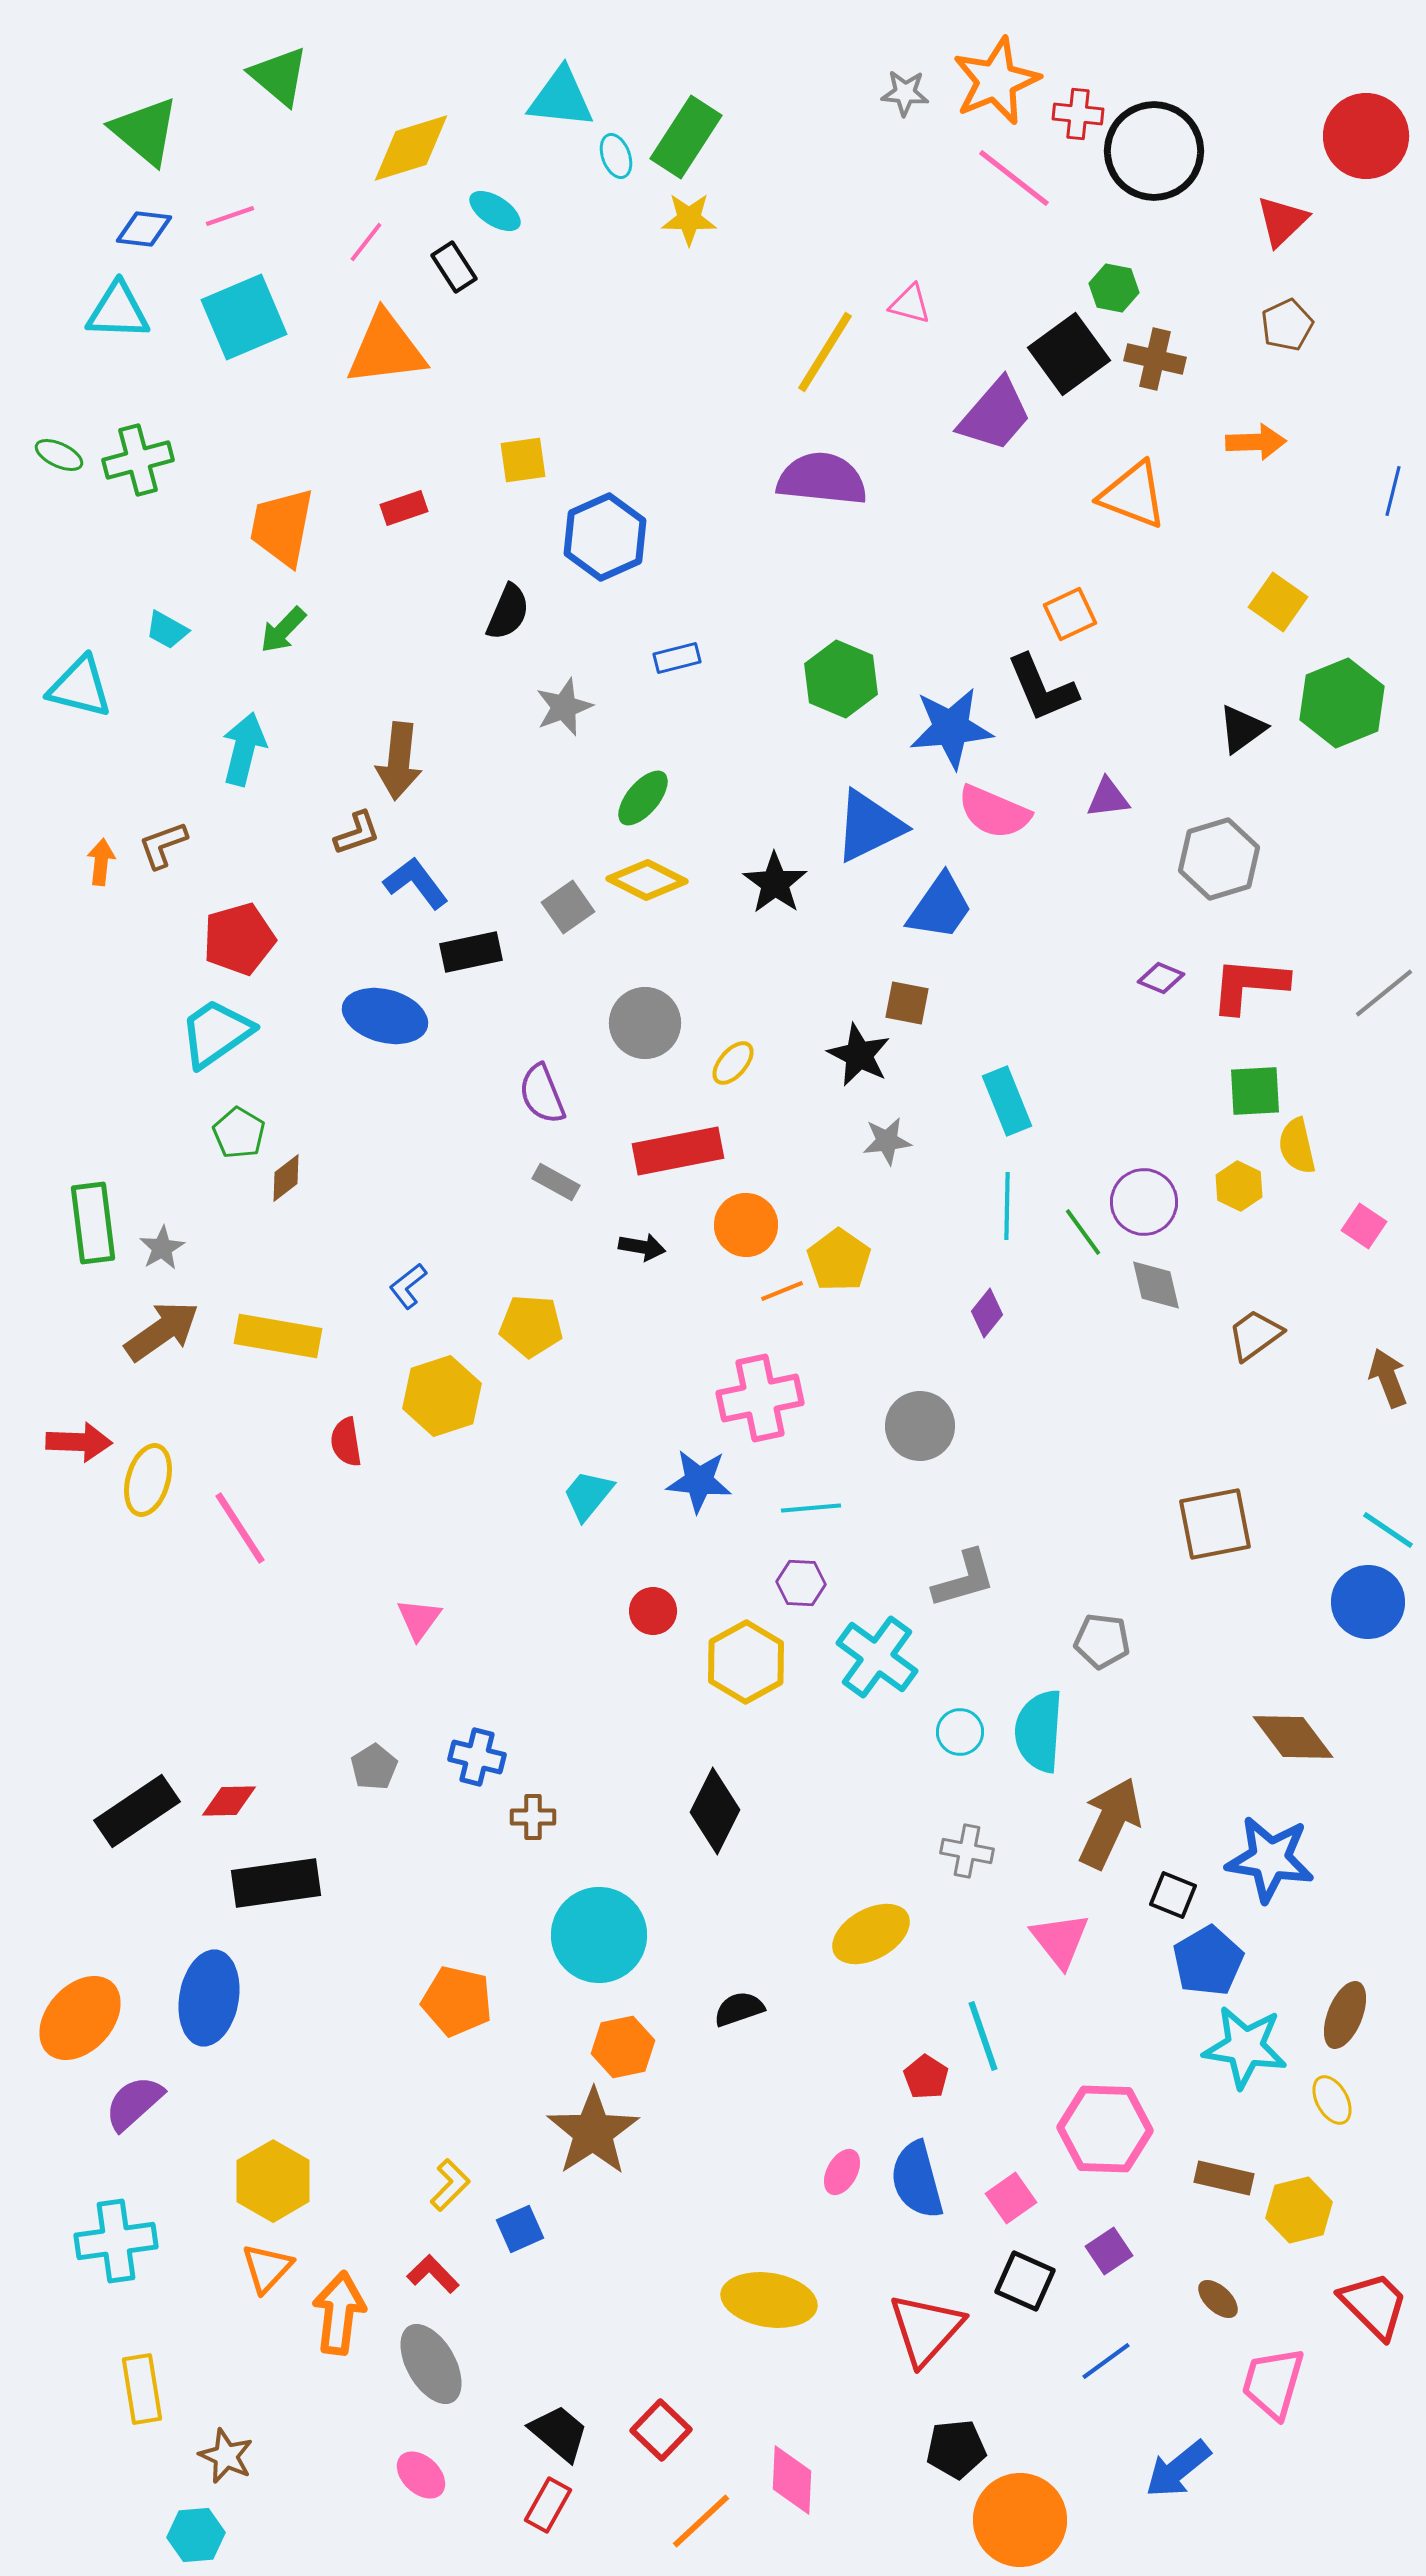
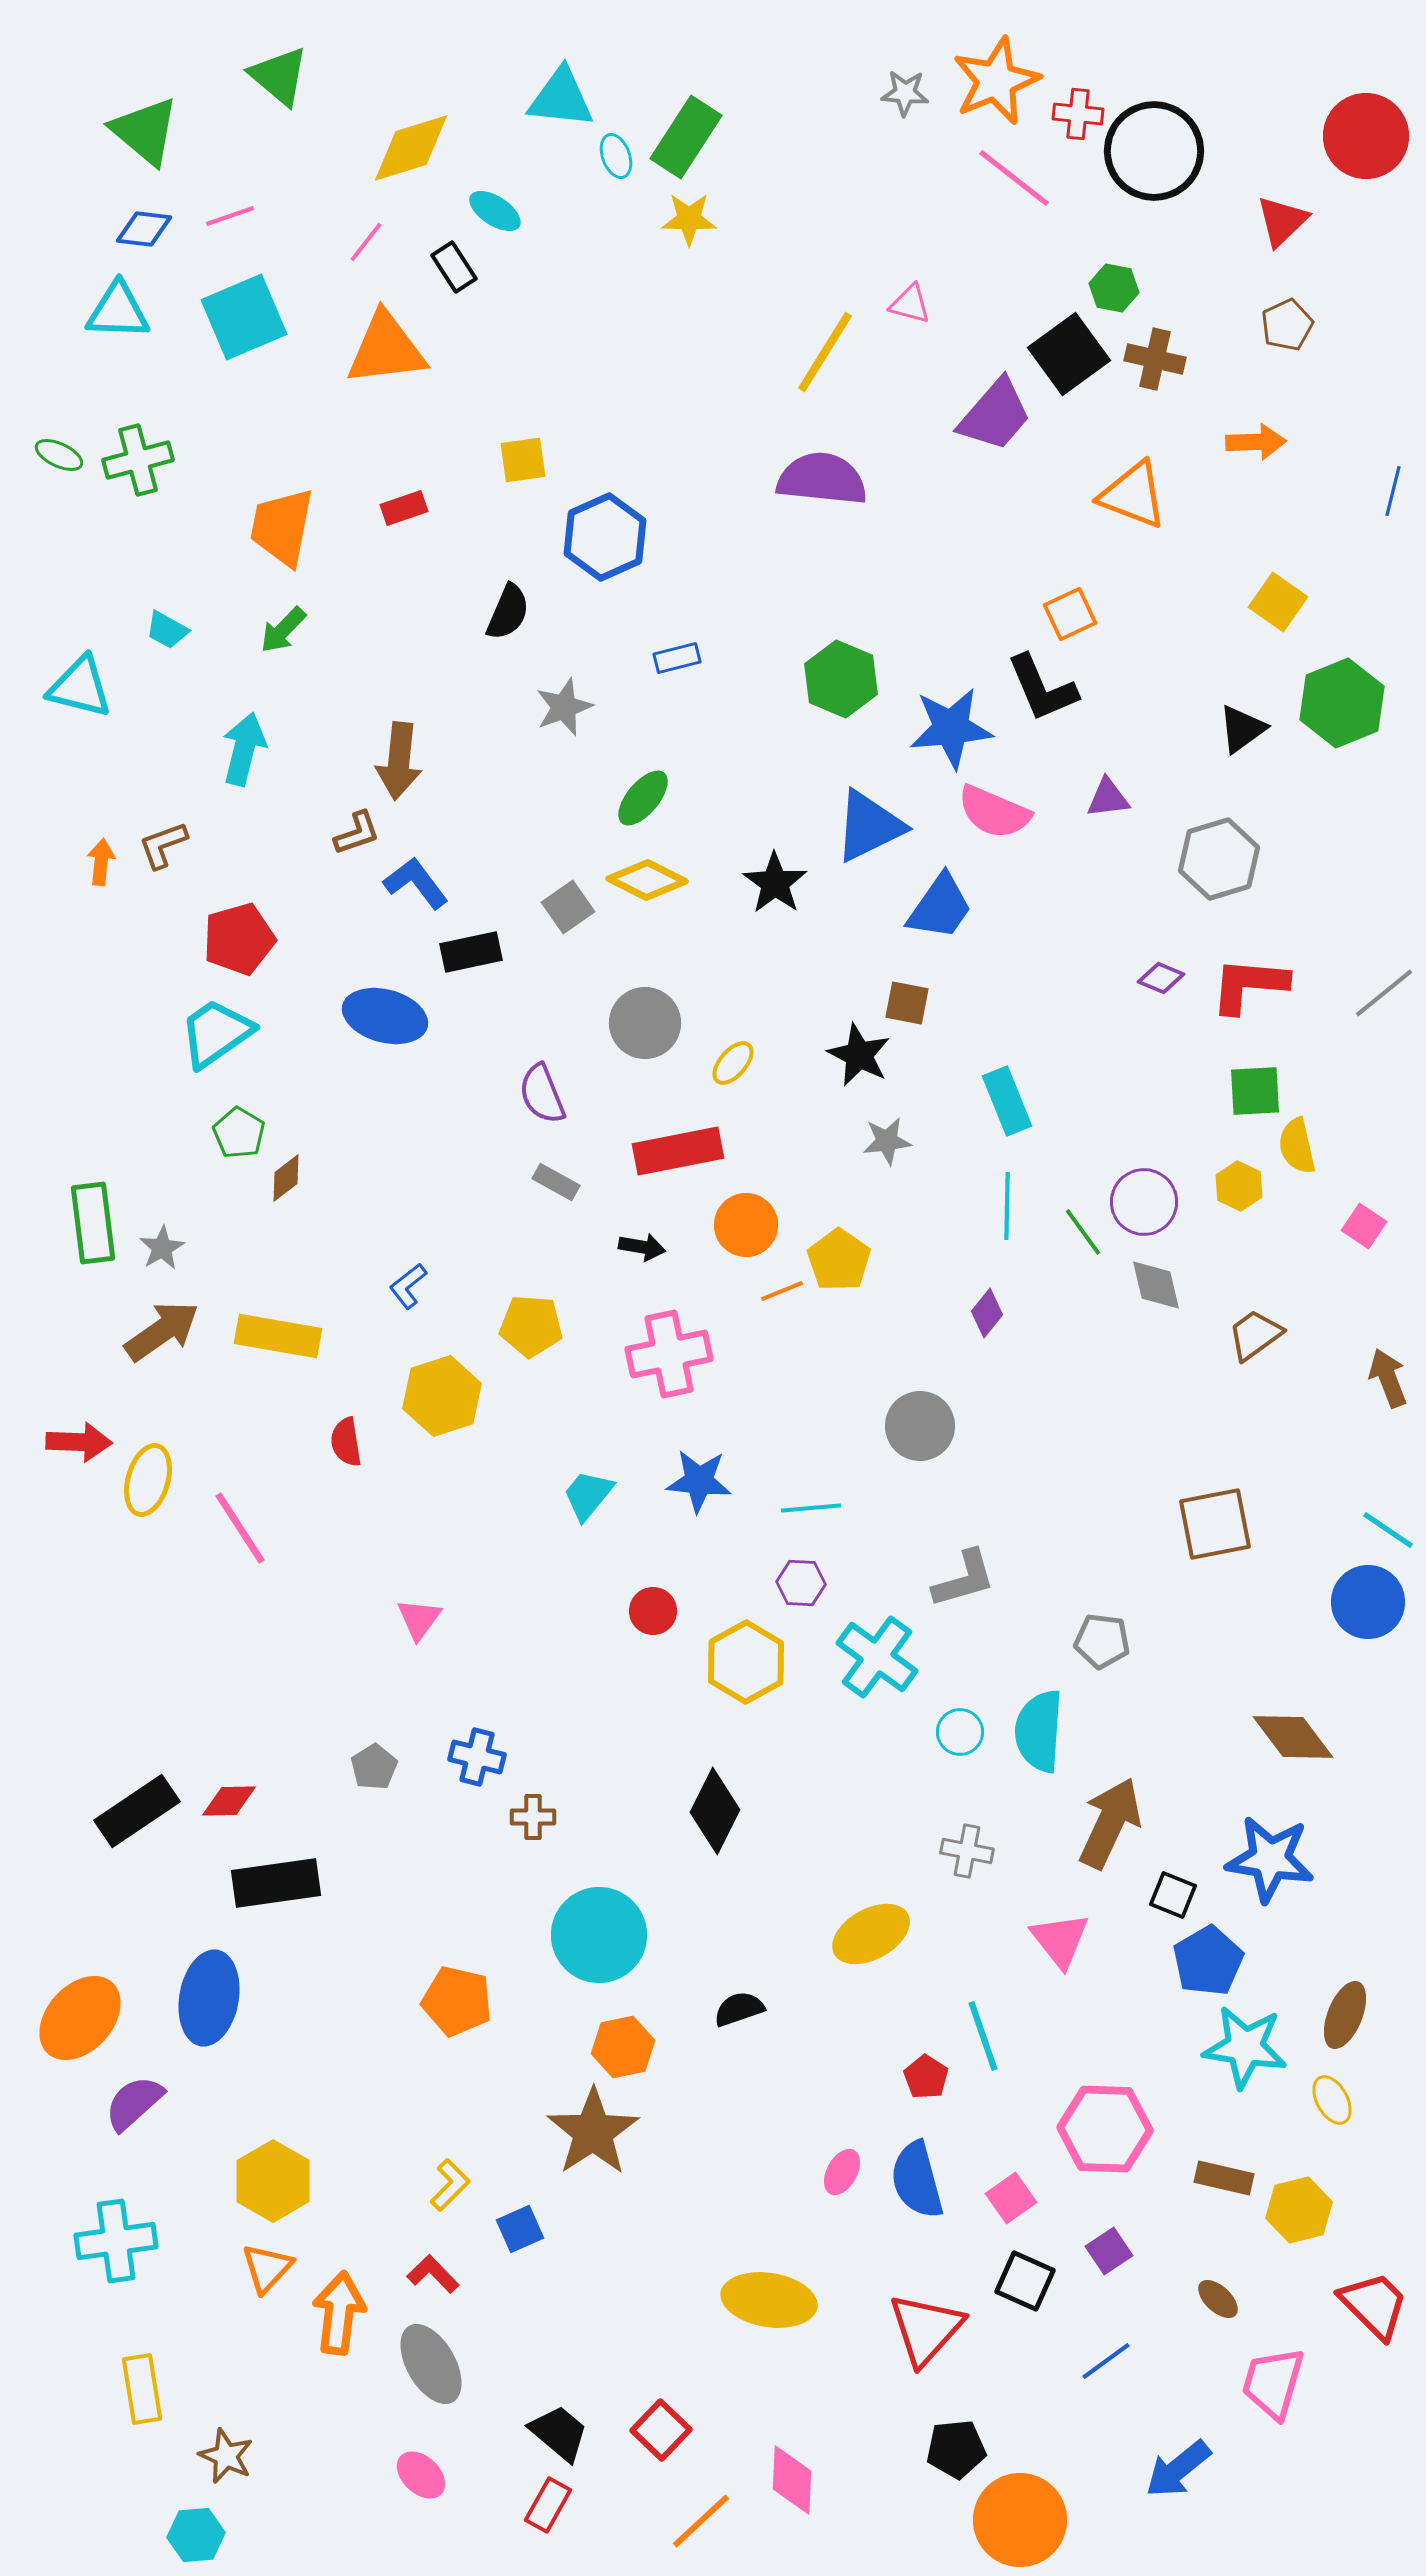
pink cross at (760, 1398): moved 91 px left, 44 px up
